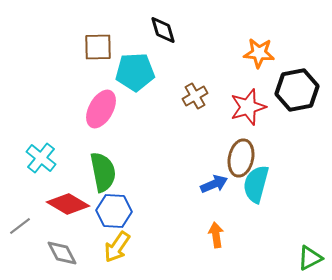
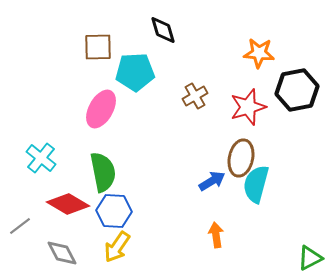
blue arrow: moved 2 px left, 3 px up; rotated 8 degrees counterclockwise
